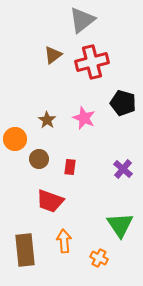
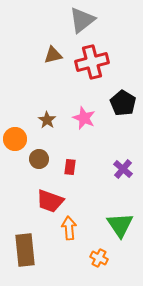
brown triangle: rotated 24 degrees clockwise
black pentagon: rotated 15 degrees clockwise
orange arrow: moved 5 px right, 13 px up
